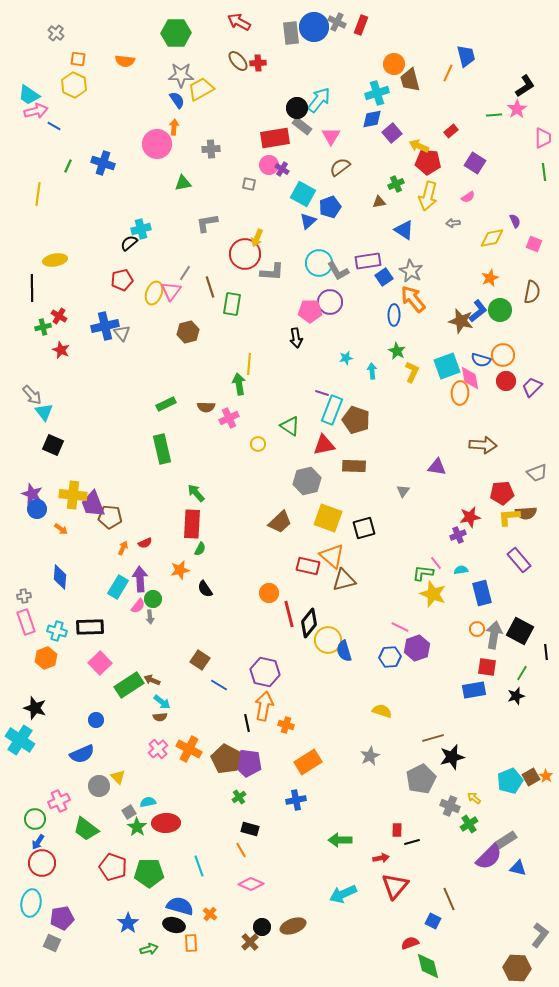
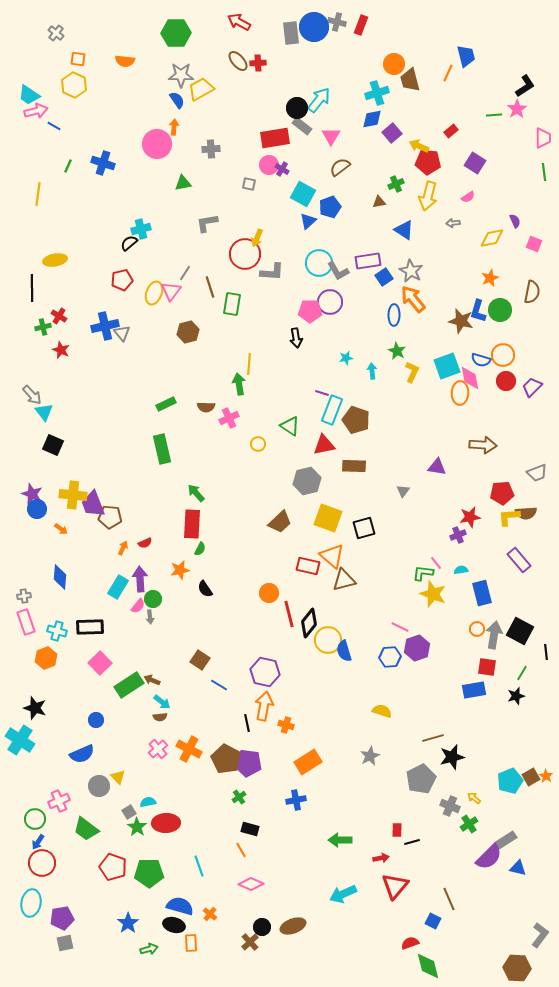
gray cross at (337, 22): rotated 12 degrees counterclockwise
blue L-shape at (478, 311): rotated 145 degrees clockwise
gray square at (52, 943): moved 13 px right; rotated 36 degrees counterclockwise
